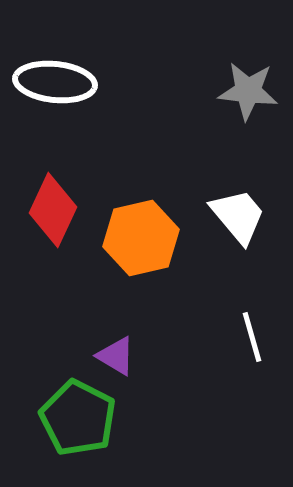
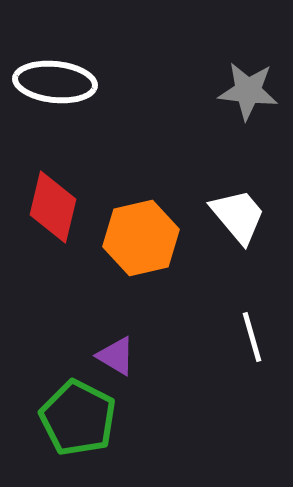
red diamond: moved 3 px up; rotated 12 degrees counterclockwise
